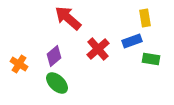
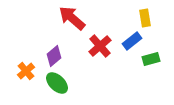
red arrow: moved 4 px right
blue rectangle: rotated 18 degrees counterclockwise
red cross: moved 2 px right, 3 px up
green rectangle: rotated 24 degrees counterclockwise
orange cross: moved 7 px right, 7 px down; rotated 18 degrees clockwise
